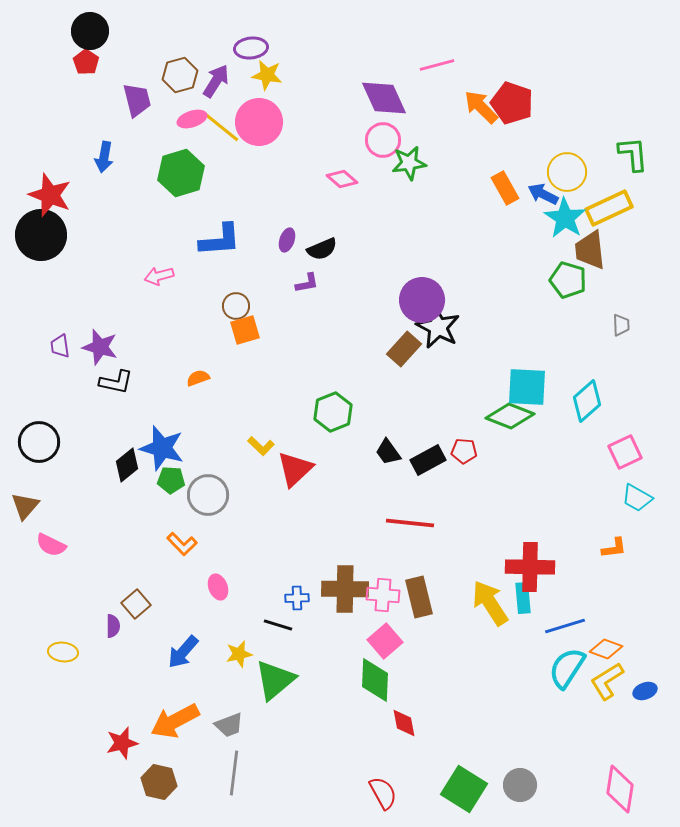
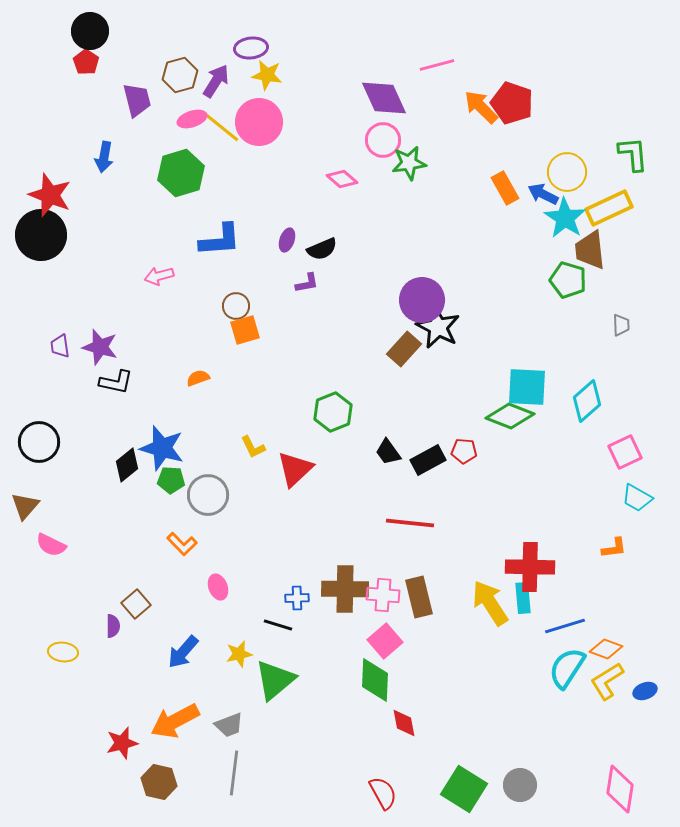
yellow L-shape at (261, 446): moved 8 px left, 1 px down; rotated 20 degrees clockwise
